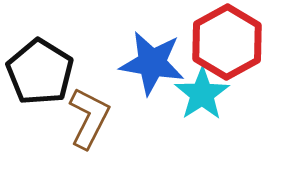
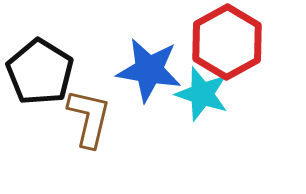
blue star: moved 3 px left, 7 px down
cyan star: rotated 20 degrees counterclockwise
brown L-shape: rotated 14 degrees counterclockwise
